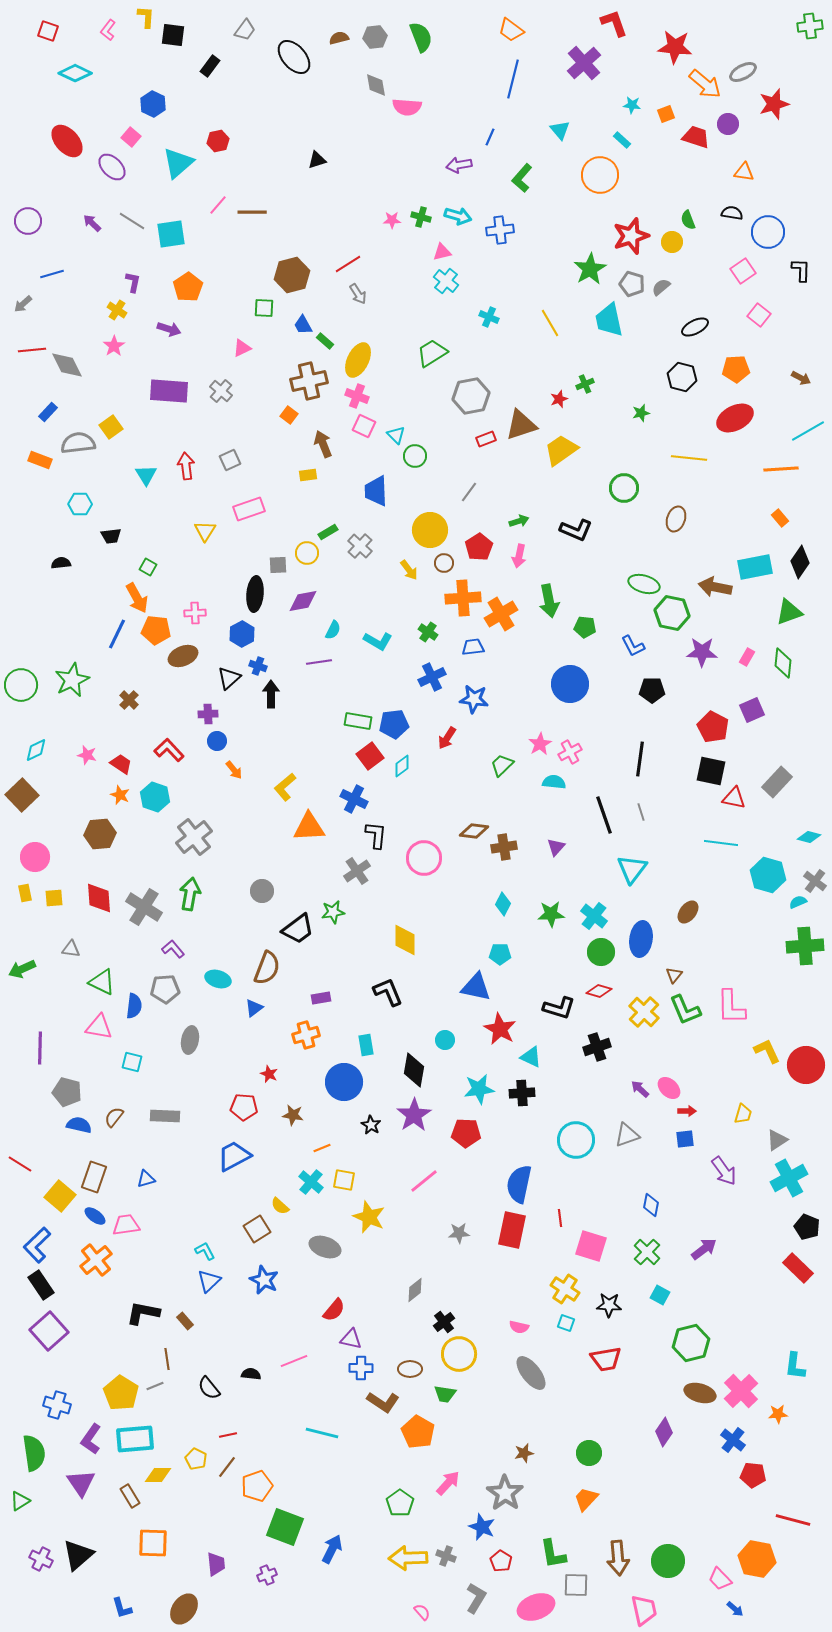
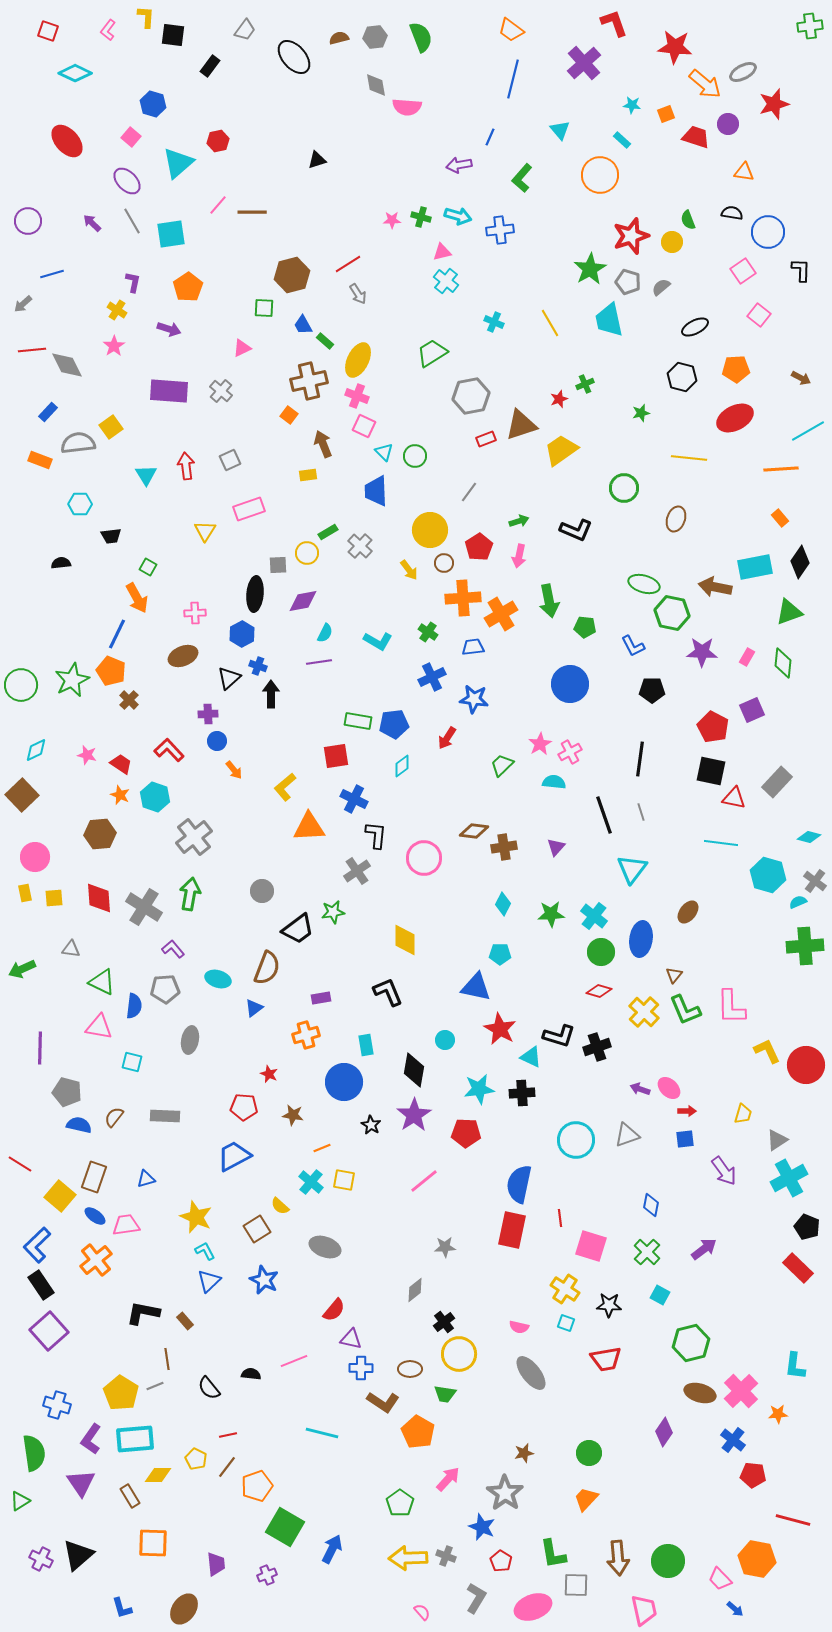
blue hexagon at (153, 104): rotated 10 degrees counterclockwise
purple ellipse at (112, 167): moved 15 px right, 14 px down
gray line at (132, 221): rotated 28 degrees clockwise
gray pentagon at (632, 284): moved 4 px left, 2 px up
cyan cross at (489, 317): moved 5 px right, 5 px down
cyan triangle at (396, 435): moved 12 px left, 17 px down
orange pentagon at (156, 630): moved 45 px left, 41 px down; rotated 16 degrees clockwise
cyan semicircle at (333, 630): moved 8 px left, 3 px down
red square at (370, 756): moved 34 px left; rotated 28 degrees clockwise
black L-shape at (559, 1008): moved 28 px down
purple arrow at (640, 1089): rotated 24 degrees counterclockwise
yellow star at (369, 1217): moved 173 px left
gray star at (459, 1233): moved 14 px left, 14 px down
pink arrow at (448, 1483): moved 4 px up
green square at (285, 1527): rotated 9 degrees clockwise
pink ellipse at (536, 1607): moved 3 px left
